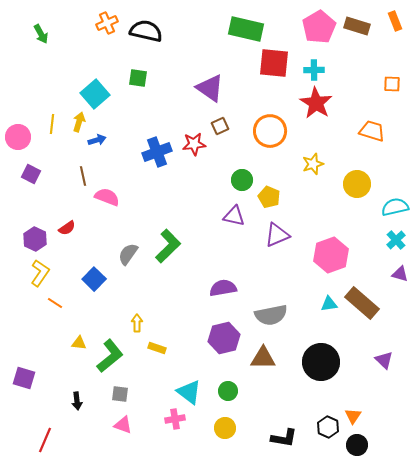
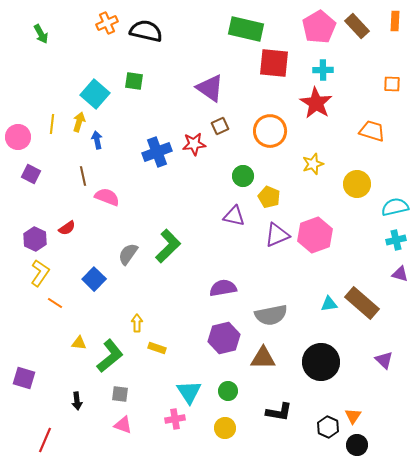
orange rectangle at (395, 21): rotated 24 degrees clockwise
brown rectangle at (357, 26): rotated 30 degrees clockwise
cyan cross at (314, 70): moved 9 px right
green square at (138, 78): moved 4 px left, 3 px down
cyan square at (95, 94): rotated 8 degrees counterclockwise
blue arrow at (97, 140): rotated 84 degrees counterclockwise
green circle at (242, 180): moved 1 px right, 4 px up
cyan cross at (396, 240): rotated 30 degrees clockwise
pink hexagon at (331, 255): moved 16 px left, 20 px up
cyan triangle at (189, 392): rotated 20 degrees clockwise
black L-shape at (284, 438): moved 5 px left, 26 px up
